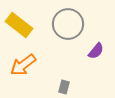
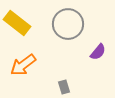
yellow rectangle: moved 2 px left, 2 px up
purple semicircle: moved 2 px right, 1 px down
gray rectangle: rotated 32 degrees counterclockwise
